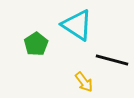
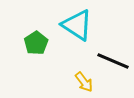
green pentagon: moved 1 px up
black line: moved 1 px right, 1 px down; rotated 8 degrees clockwise
